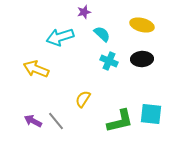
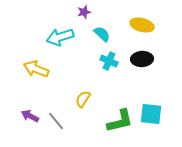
purple arrow: moved 3 px left, 5 px up
